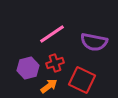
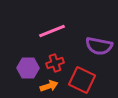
pink line: moved 3 px up; rotated 12 degrees clockwise
purple semicircle: moved 5 px right, 4 px down
purple hexagon: rotated 15 degrees clockwise
orange arrow: rotated 18 degrees clockwise
